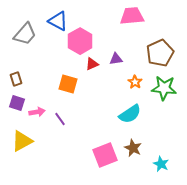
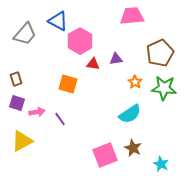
red triangle: moved 1 px right; rotated 32 degrees clockwise
